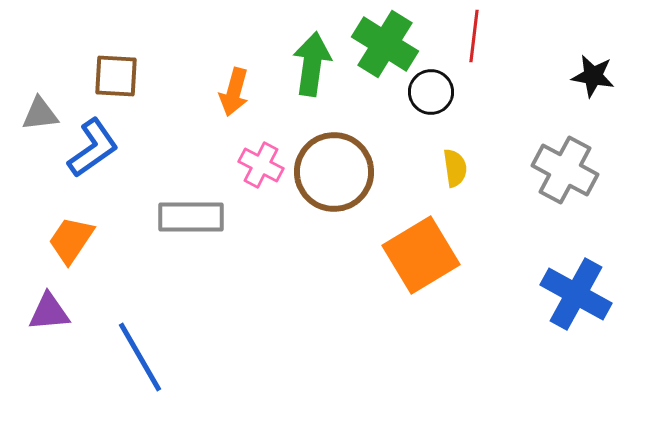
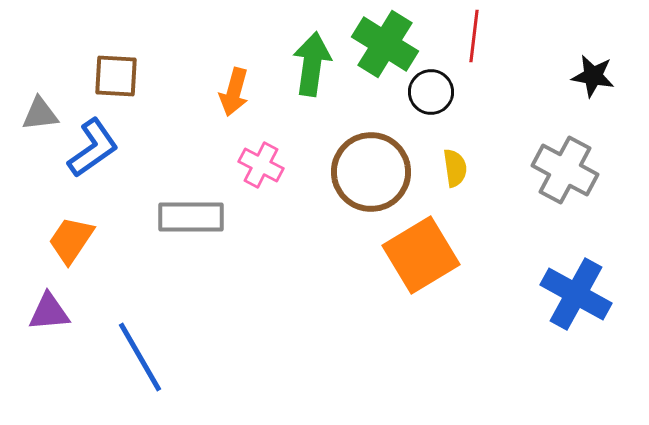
brown circle: moved 37 px right
